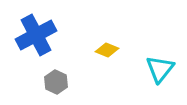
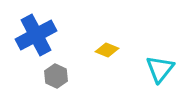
gray hexagon: moved 6 px up
